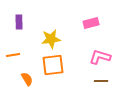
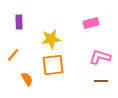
orange line: rotated 40 degrees counterclockwise
